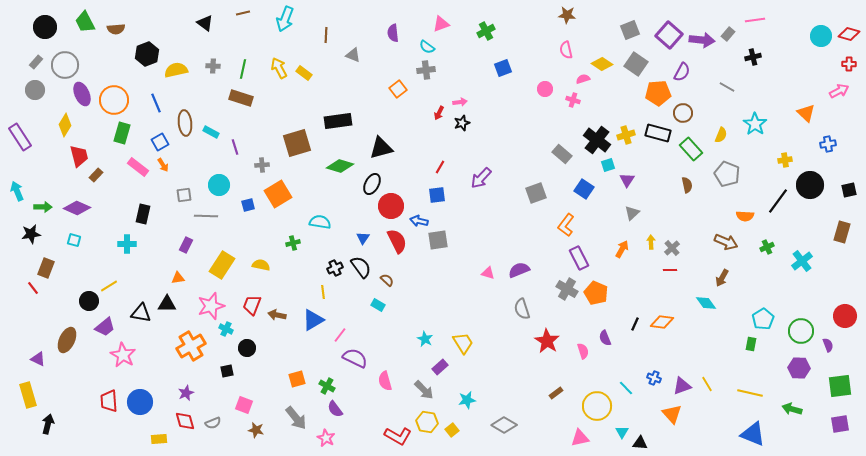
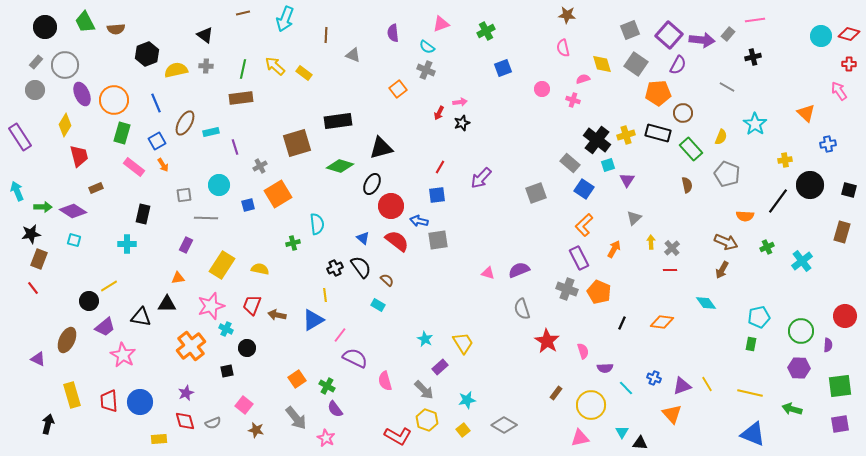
black triangle at (205, 23): moved 12 px down
pink semicircle at (566, 50): moved 3 px left, 2 px up
yellow diamond at (602, 64): rotated 40 degrees clockwise
gray cross at (213, 66): moved 7 px left
yellow arrow at (279, 68): moved 4 px left, 2 px up; rotated 20 degrees counterclockwise
gray cross at (426, 70): rotated 30 degrees clockwise
purple semicircle at (682, 72): moved 4 px left, 7 px up
pink circle at (545, 89): moved 3 px left
pink arrow at (839, 91): rotated 96 degrees counterclockwise
brown rectangle at (241, 98): rotated 25 degrees counterclockwise
brown ellipse at (185, 123): rotated 35 degrees clockwise
cyan rectangle at (211, 132): rotated 42 degrees counterclockwise
yellow semicircle at (721, 135): moved 2 px down
blue square at (160, 142): moved 3 px left, 1 px up
gray rectangle at (562, 154): moved 8 px right, 9 px down
gray cross at (262, 165): moved 2 px left, 1 px down; rotated 24 degrees counterclockwise
pink rectangle at (138, 167): moved 4 px left
brown rectangle at (96, 175): moved 13 px down; rotated 24 degrees clockwise
black square at (849, 190): rotated 28 degrees clockwise
purple diamond at (77, 208): moved 4 px left, 3 px down; rotated 8 degrees clockwise
gray triangle at (632, 213): moved 2 px right, 5 px down
gray line at (206, 216): moved 2 px down
cyan semicircle at (320, 222): moved 3 px left, 2 px down; rotated 75 degrees clockwise
orange L-shape at (566, 225): moved 18 px right; rotated 10 degrees clockwise
blue triangle at (363, 238): rotated 24 degrees counterclockwise
red semicircle at (397, 241): rotated 25 degrees counterclockwise
orange arrow at (622, 249): moved 8 px left
yellow semicircle at (261, 265): moved 1 px left, 4 px down
brown rectangle at (46, 268): moved 7 px left, 9 px up
brown arrow at (722, 278): moved 8 px up
gray cross at (567, 289): rotated 10 degrees counterclockwise
yellow line at (323, 292): moved 2 px right, 3 px down
orange pentagon at (596, 293): moved 3 px right, 1 px up
black triangle at (141, 313): moved 4 px down
cyan pentagon at (763, 319): moved 4 px left, 2 px up; rotated 20 degrees clockwise
black line at (635, 324): moved 13 px left, 1 px up
purple semicircle at (605, 338): moved 30 px down; rotated 70 degrees counterclockwise
purple semicircle at (828, 345): rotated 24 degrees clockwise
orange cross at (191, 346): rotated 8 degrees counterclockwise
orange square at (297, 379): rotated 18 degrees counterclockwise
brown rectangle at (556, 393): rotated 16 degrees counterclockwise
yellow rectangle at (28, 395): moved 44 px right
pink square at (244, 405): rotated 18 degrees clockwise
yellow circle at (597, 406): moved 6 px left, 1 px up
yellow hexagon at (427, 422): moved 2 px up; rotated 10 degrees clockwise
yellow square at (452, 430): moved 11 px right
